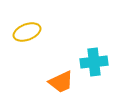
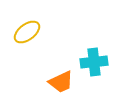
yellow ellipse: rotated 16 degrees counterclockwise
